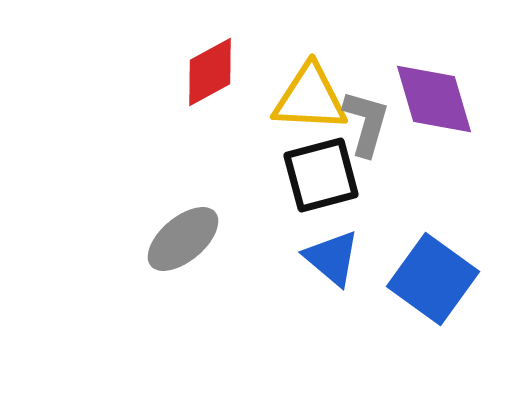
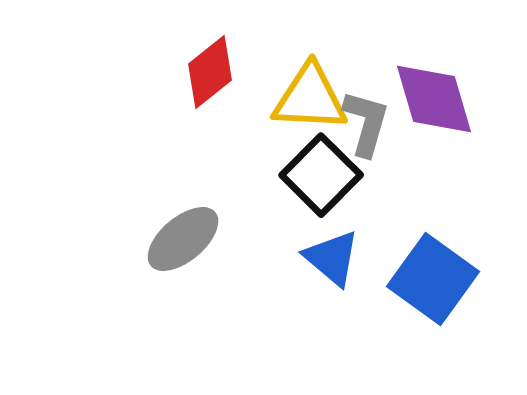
red diamond: rotated 10 degrees counterclockwise
black square: rotated 30 degrees counterclockwise
